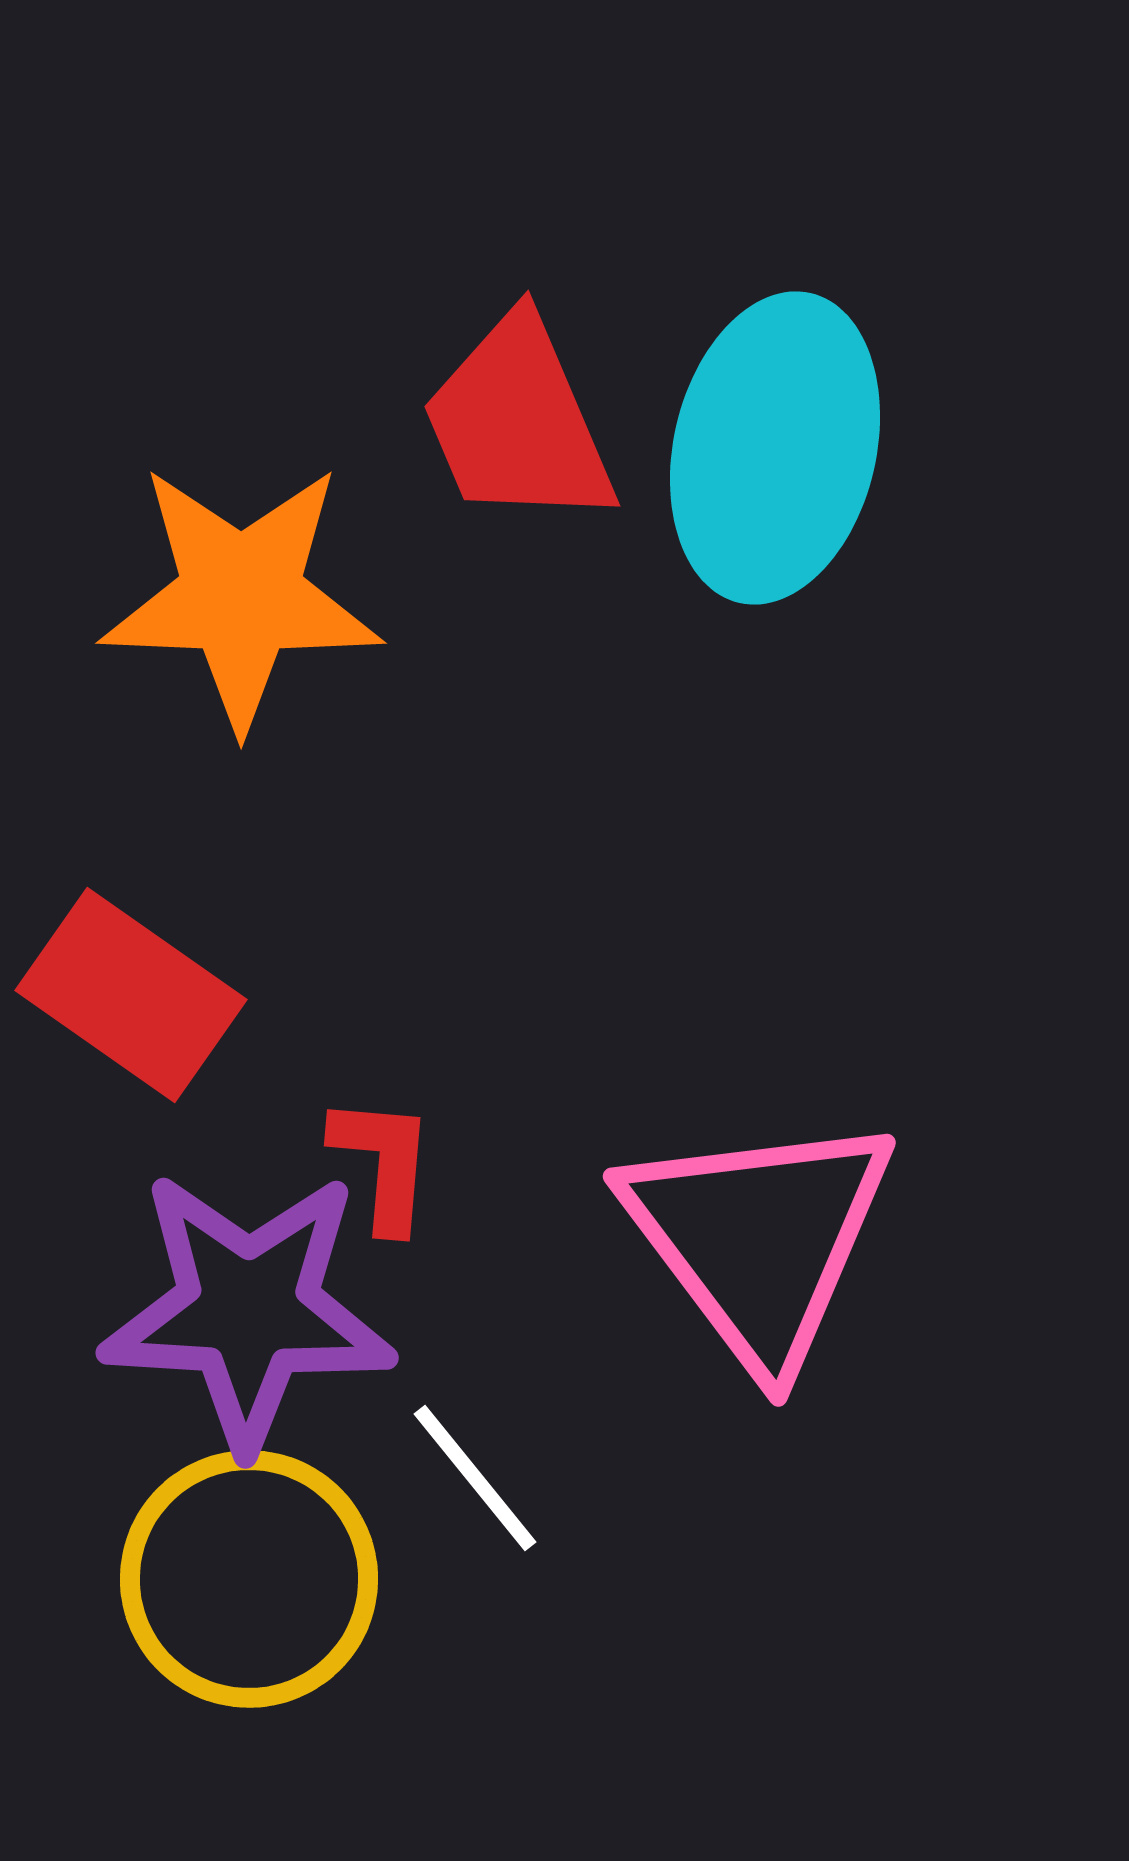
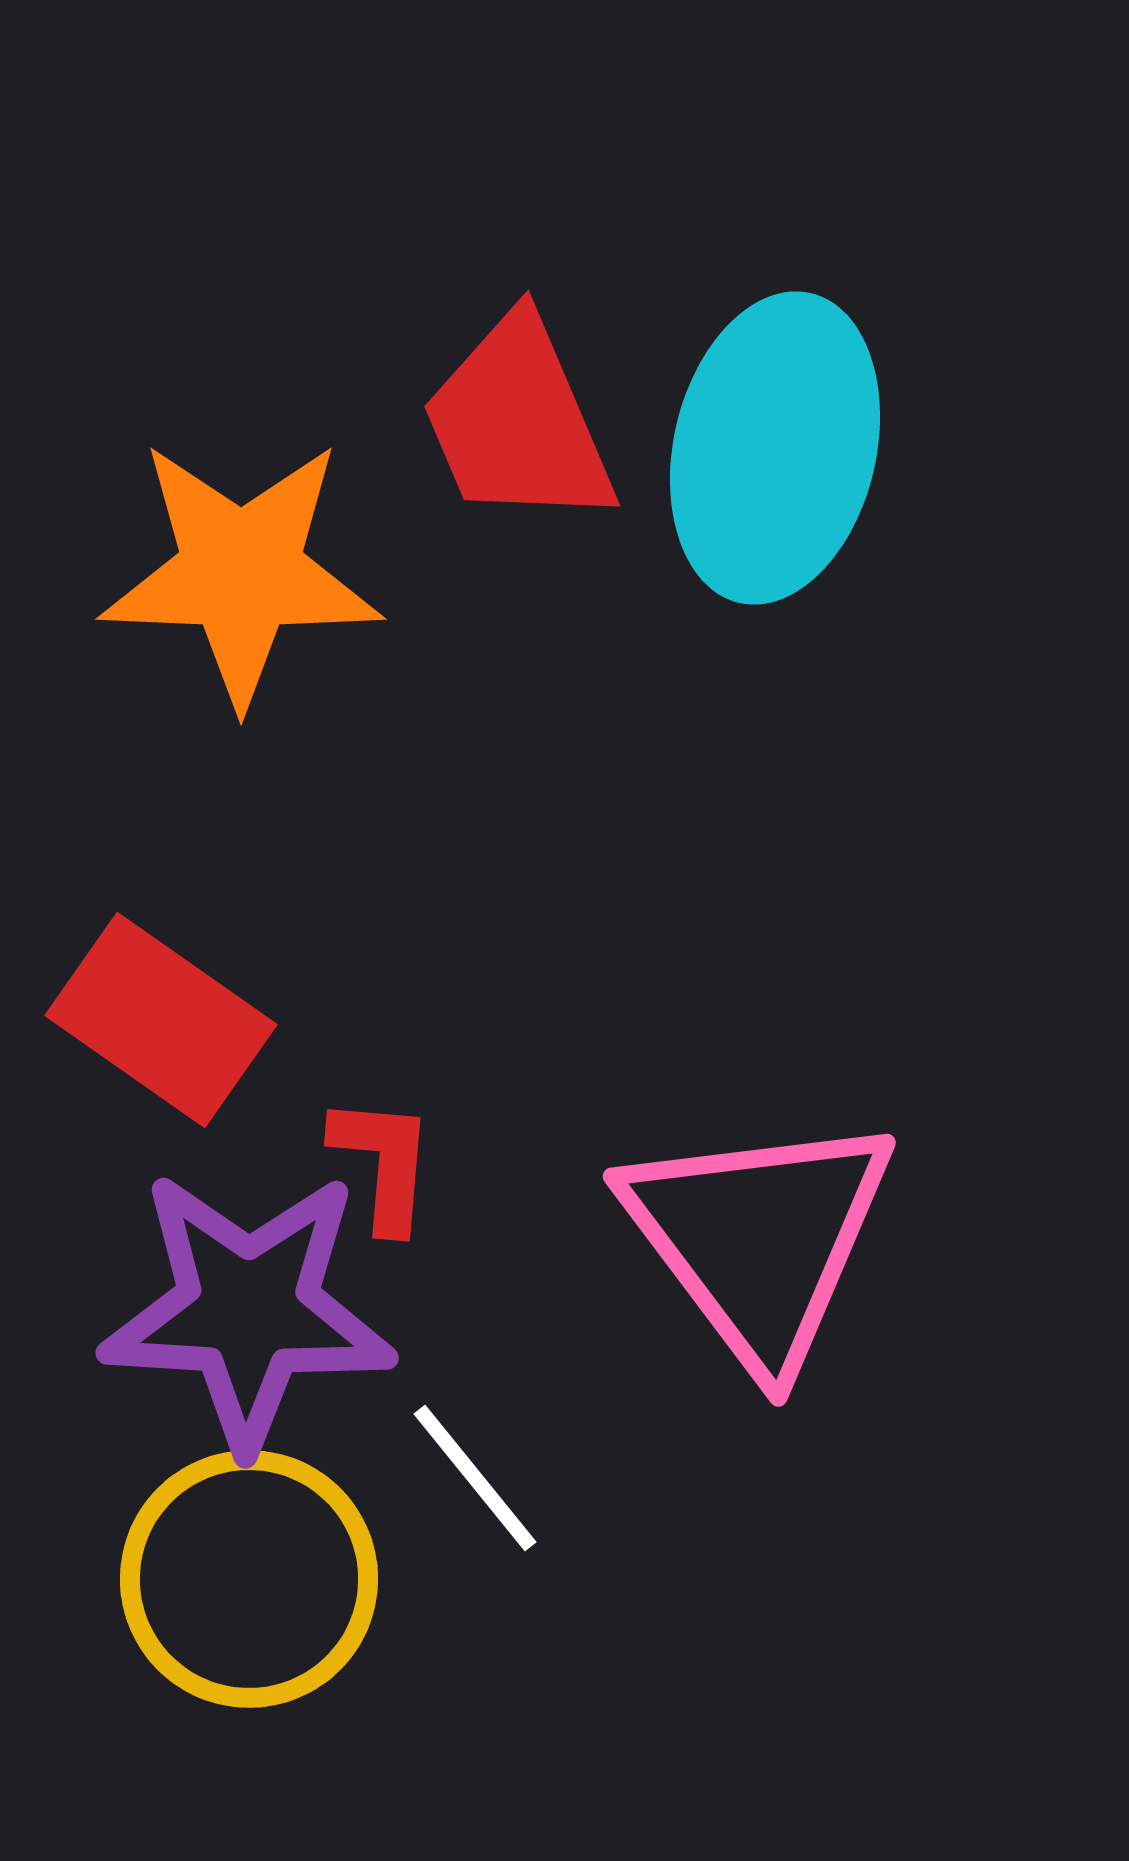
orange star: moved 24 px up
red rectangle: moved 30 px right, 25 px down
